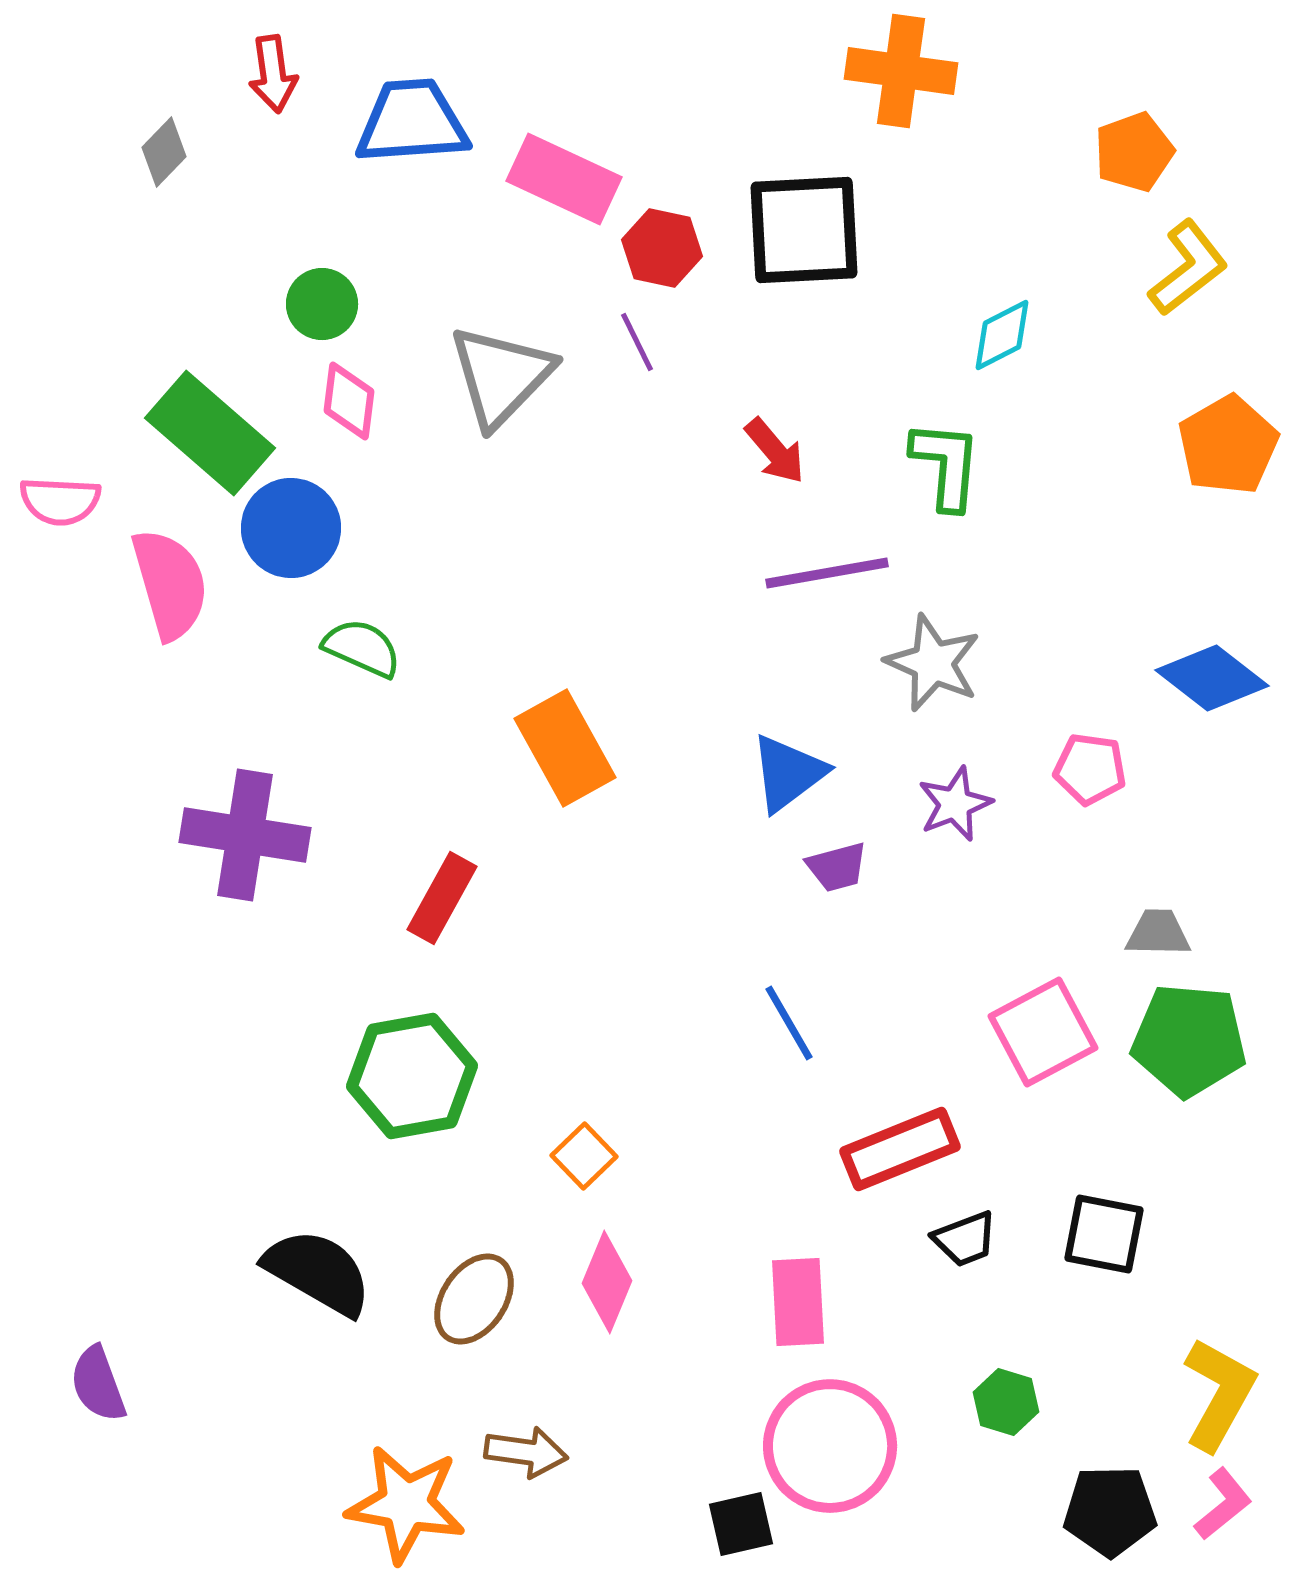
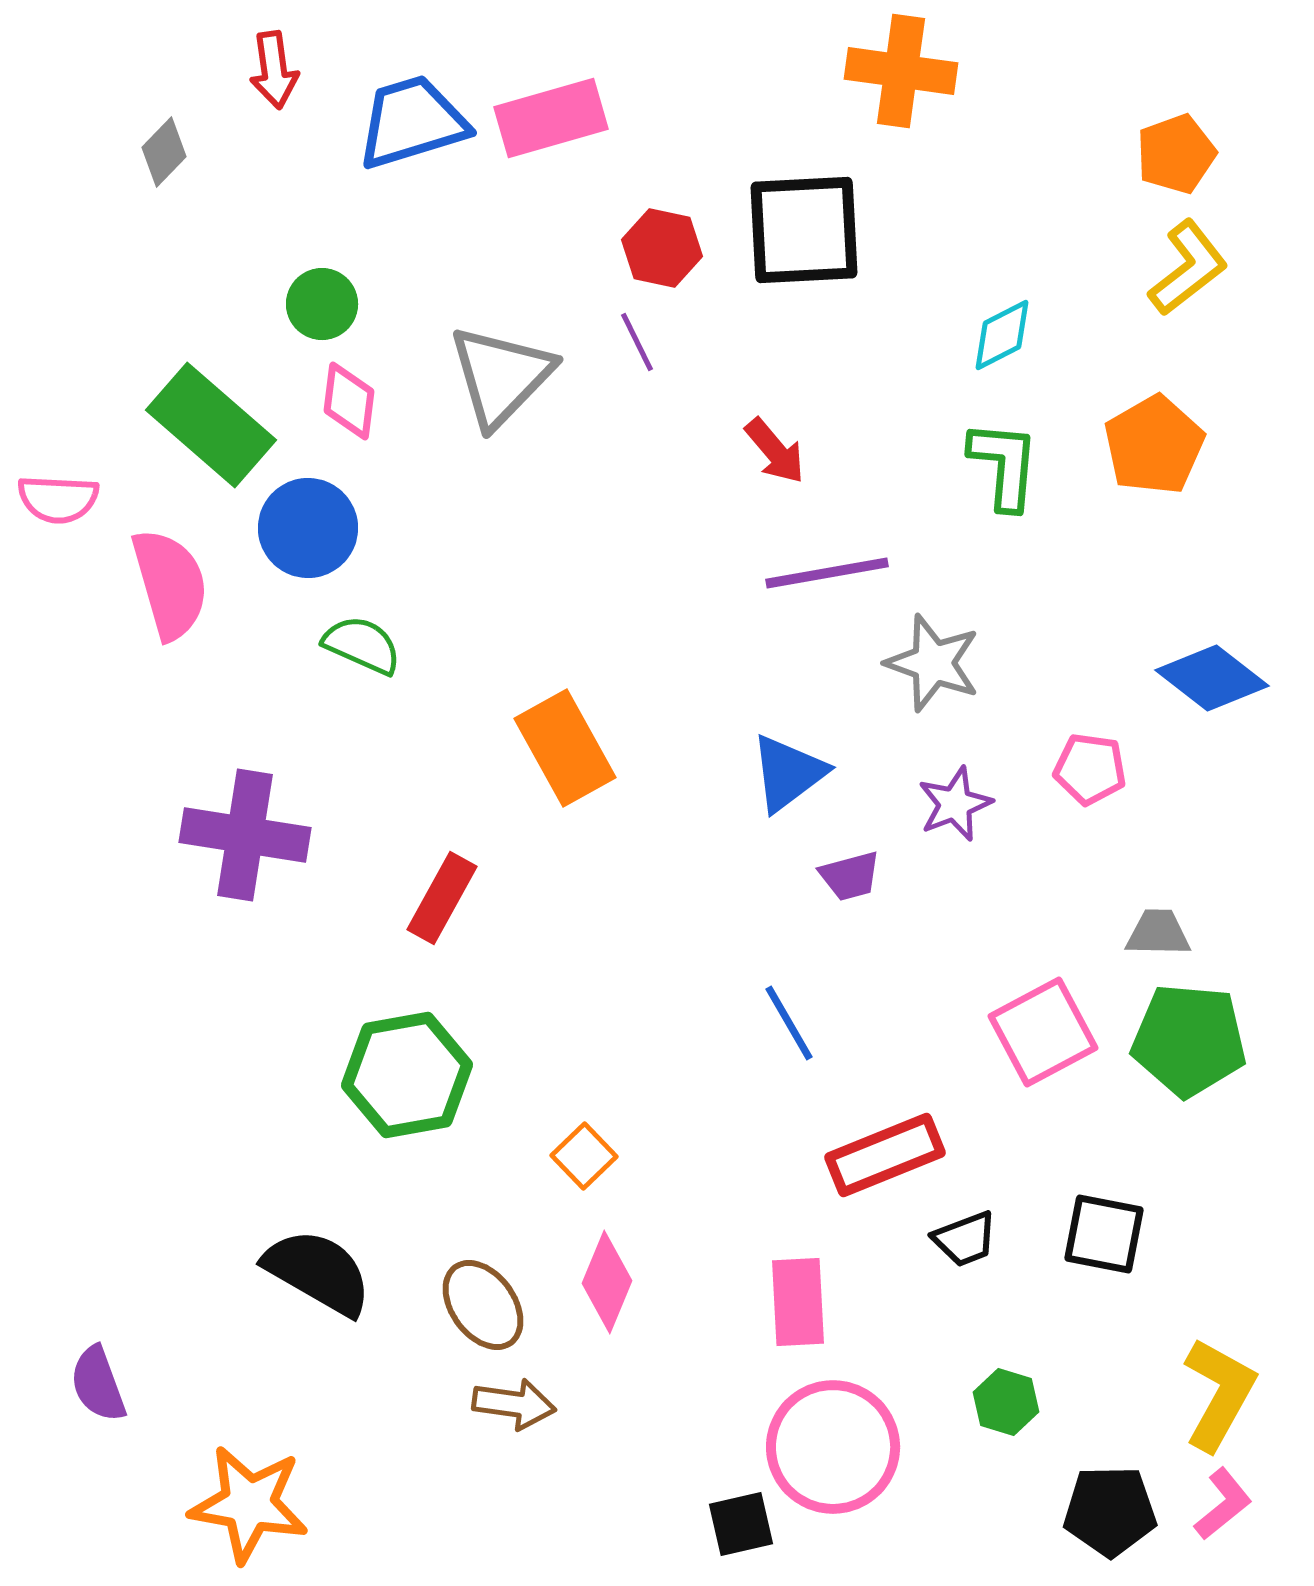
red arrow at (273, 74): moved 1 px right, 4 px up
blue trapezoid at (412, 122): rotated 13 degrees counterclockwise
orange pentagon at (1134, 152): moved 42 px right, 2 px down
pink rectangle at (564, 179): moved 13 px left, 61 px up; rotated 41 degrees counterclockwise
green rectangle at (210, 433): moved 1 px right, 8 px up
orange pentagon at (1228, 445): moved 74 px left
green L-shape at (946, 465): moved 58 px right
pink semicircle at (60, 501): moved 2 px left, 2 px up
blue circle at (291, 528): moved 17 px right
green semicircle at (362, 648): moved 3 px up
gray star at (933, 663): rotated 4 degrees counterclockwise
purple trapezoid at (837, 867): moved 13 px right, 9 px down
green hexagon at (412, 1076): moved 5 px left, 1 px up
red rectangle at (900, 1149): moved 15 px left, 6 px down
brown ellipse at (474, 1299): moved 9 px right, 6 px down; rotated 70 degrees counterclockwise
pink circle at (830, 1446): moved 3 px right, 1 px down
brown arrow at (526, 1452): moved 12 px left, 48 px up
orange star at (406, 1504): moved 157 px left
